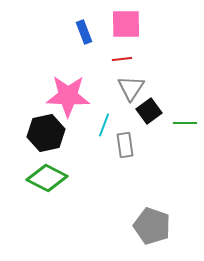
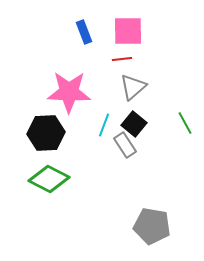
pink square: moved 2 px right, 7 px down
gray triangle: moved 2 px right, 1 px up; rotated 16 degrees clockwise
pink star: moved 1 px right, 4 px up
black square: moved 15 px left, 13 px down; rotated 15 degrees counterclockwise
green line: rotated 60 degrees clockwise
black hexagon: rotated 9 degrees clockwise
gray rectangle: rotated 25 degrees counterclockwise
green diamond: moved 2 px right, 1 px down
gray pentagon: rotated 9 degrees counterclockwise
